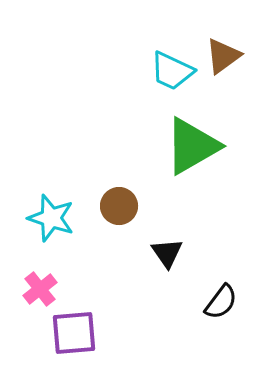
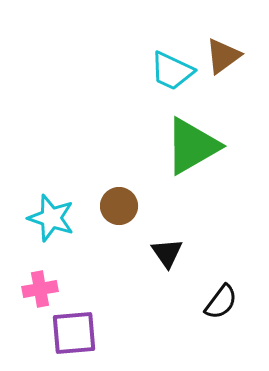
pink cross: rotated 28 degrees clockwise
